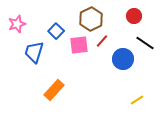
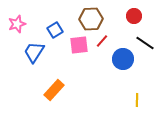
brown hexagon: rotated 25 degrees clockwise
blue square: moved 1 px left, 1 px up; rotated 14 degrees clockwise
blue trapezoid: rotated 15 degrees clockwise
yellow line: rotated 56 degrees counterclockwise
